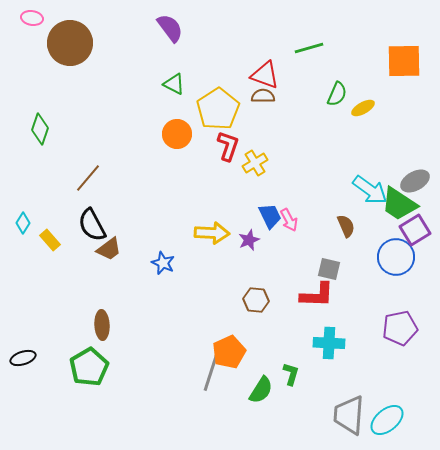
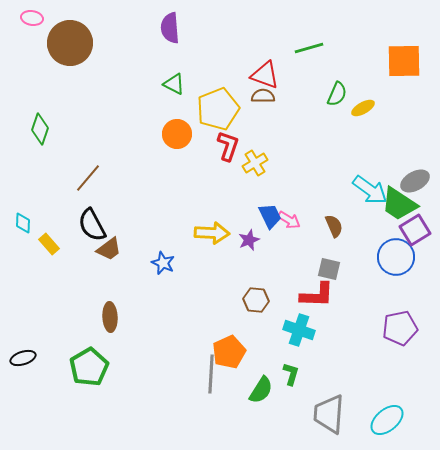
purple semicircle at (170, 28): rotated 148 degrees counterclockwise
yellow pentagon at (218, 109): rotated 12 degrees clockwise
pink arrow at (289, 220): rotated 30 degrees counterclockwise
cyan diamond at (23, 223): rotated 30 degrees counterclockwise
brown semicircle at (346, 226): moved 12 px left
yellow rectangle at (50, 240): moved 1 px left, 4 px down
brown ellipse at (102, 325): moved 8 px right, 8 px up
cyan cross at (329, 343): moved 30 px left, 13 px up; rotated 16 degrees clockwise
gray line at (211, 372): moved 2 px down; rotated 15 degrees counterclockwise
gray trapezoid at (349, 415): moved 20 px left, 1 px up
